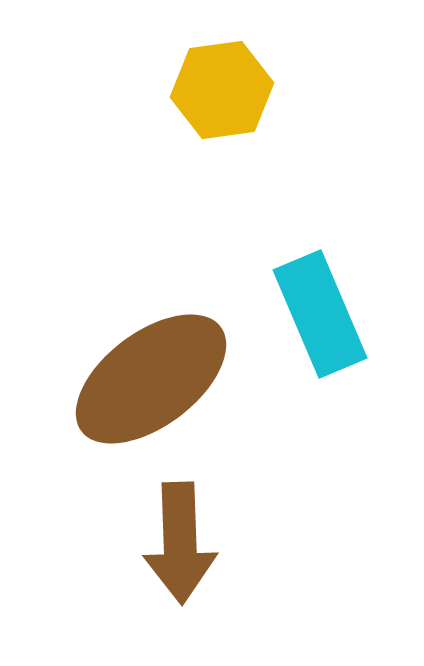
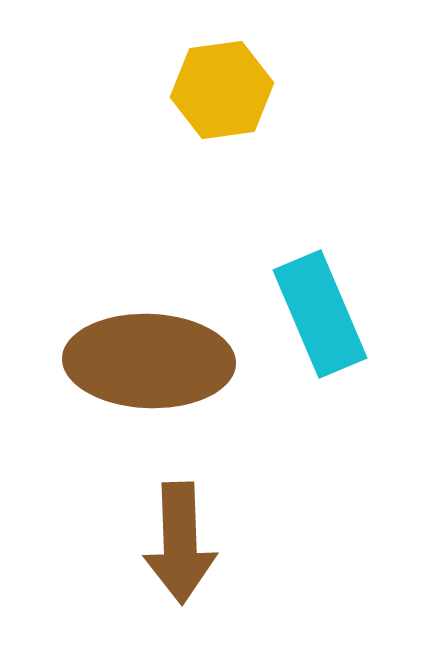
brown ellipse: moved 2 px left, 18 px up; rotated 39 degrees clockwise
